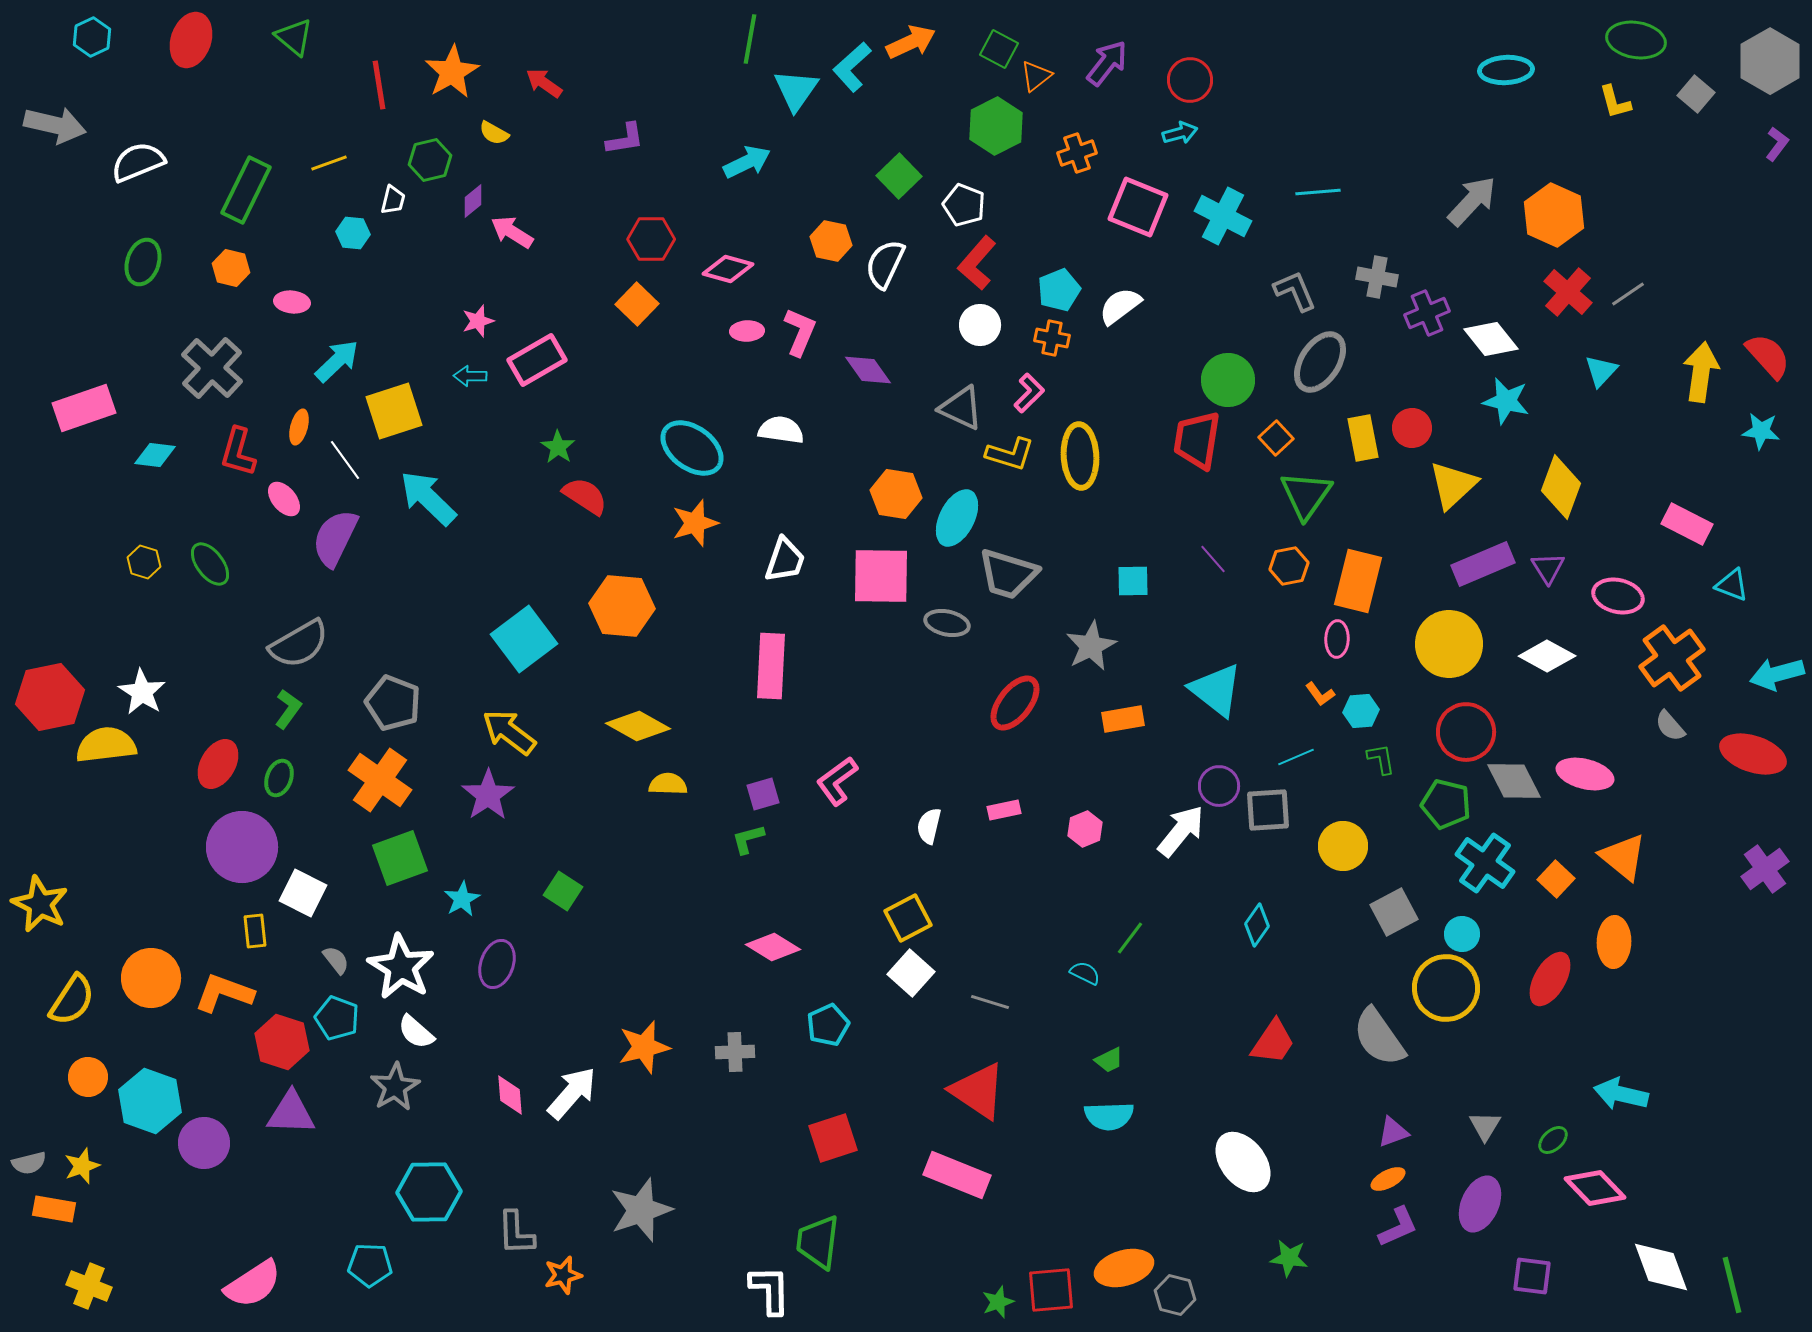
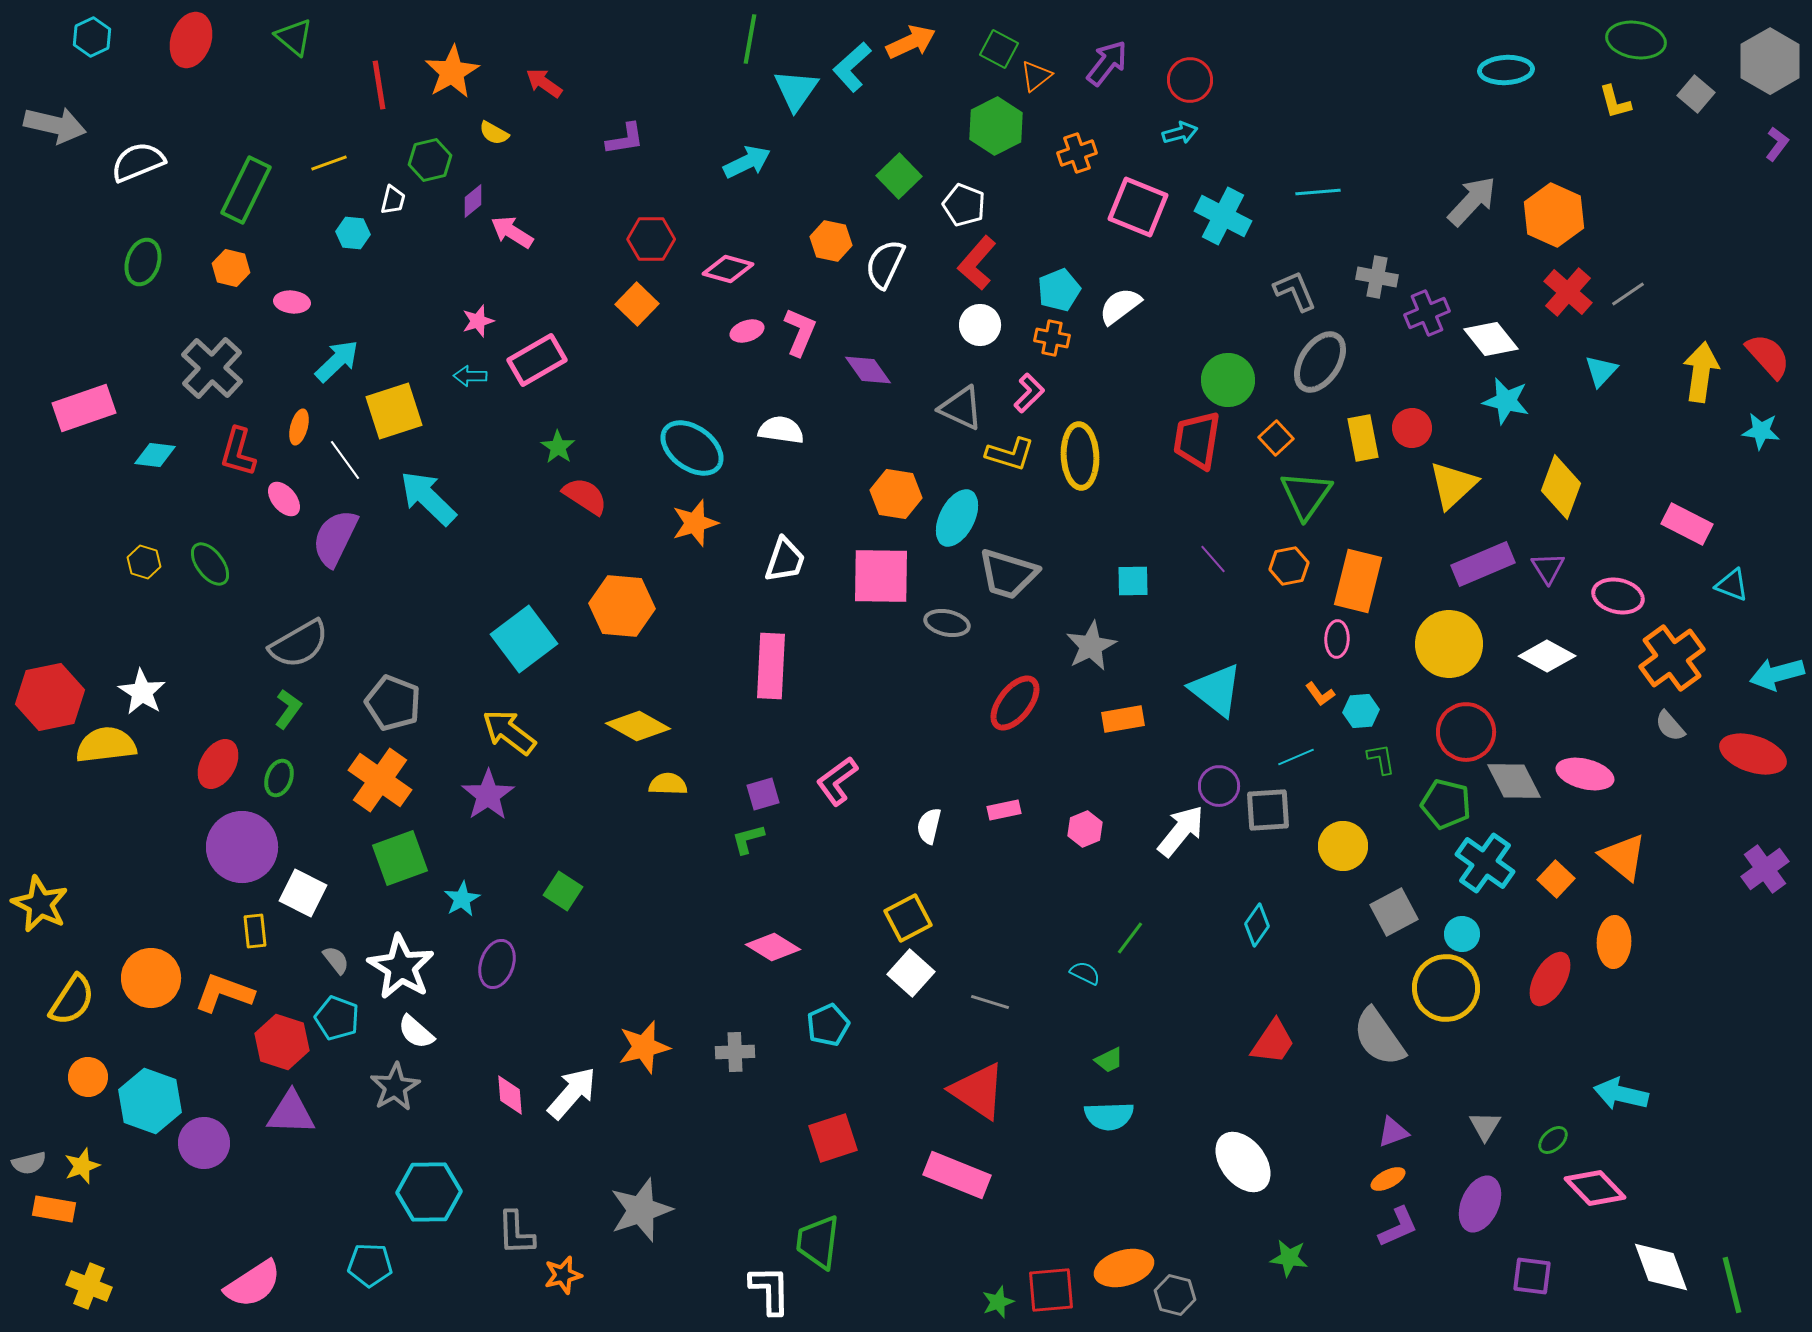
pink ellipse at (747, 331): rotated 16 degrees counterclockwise
